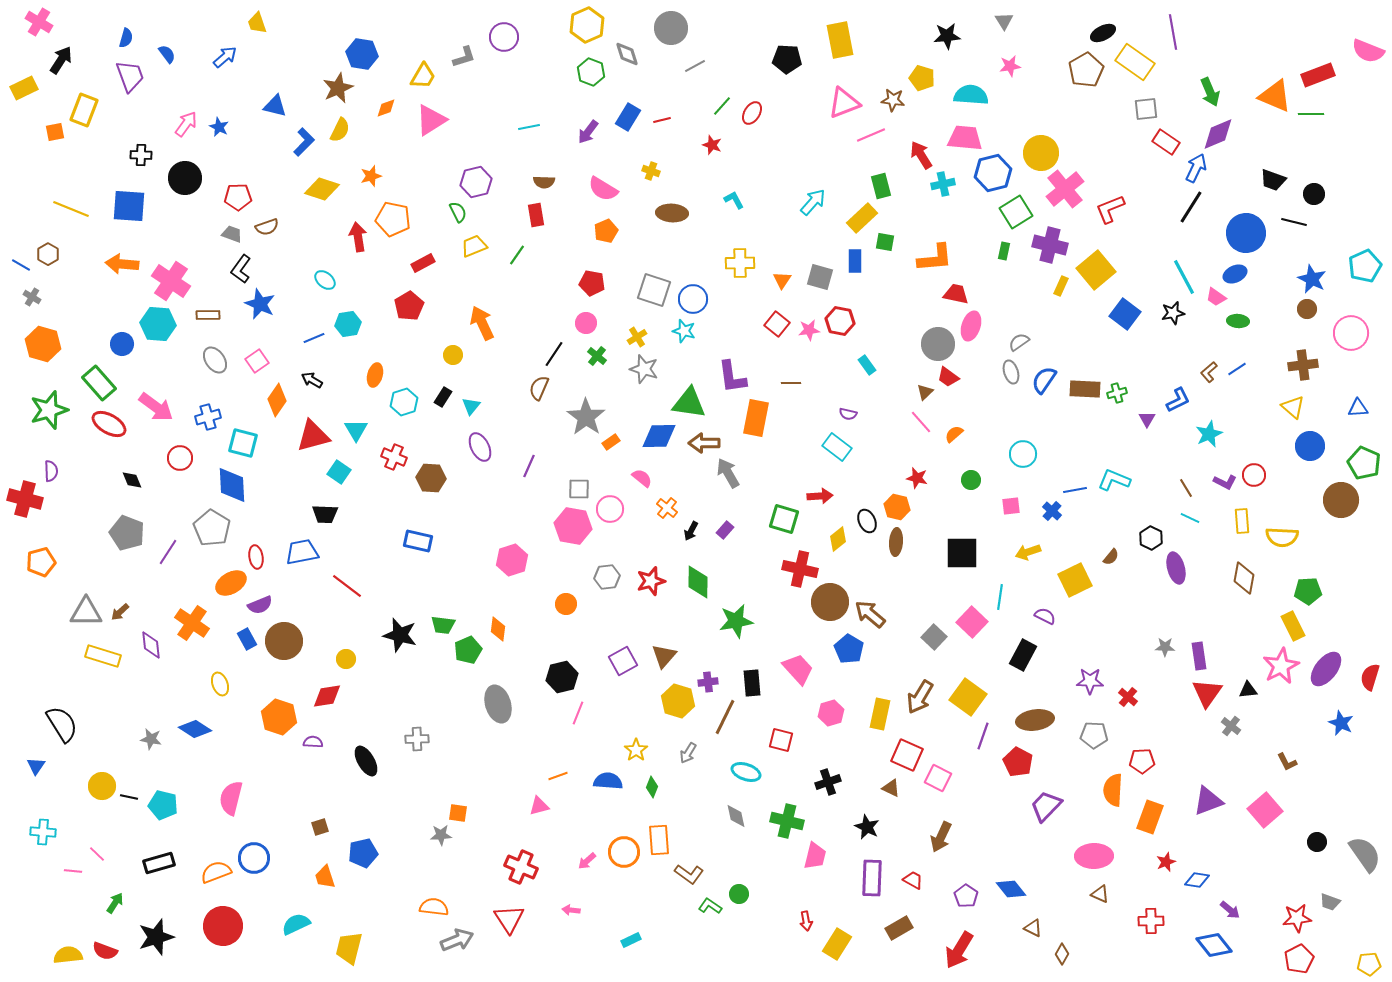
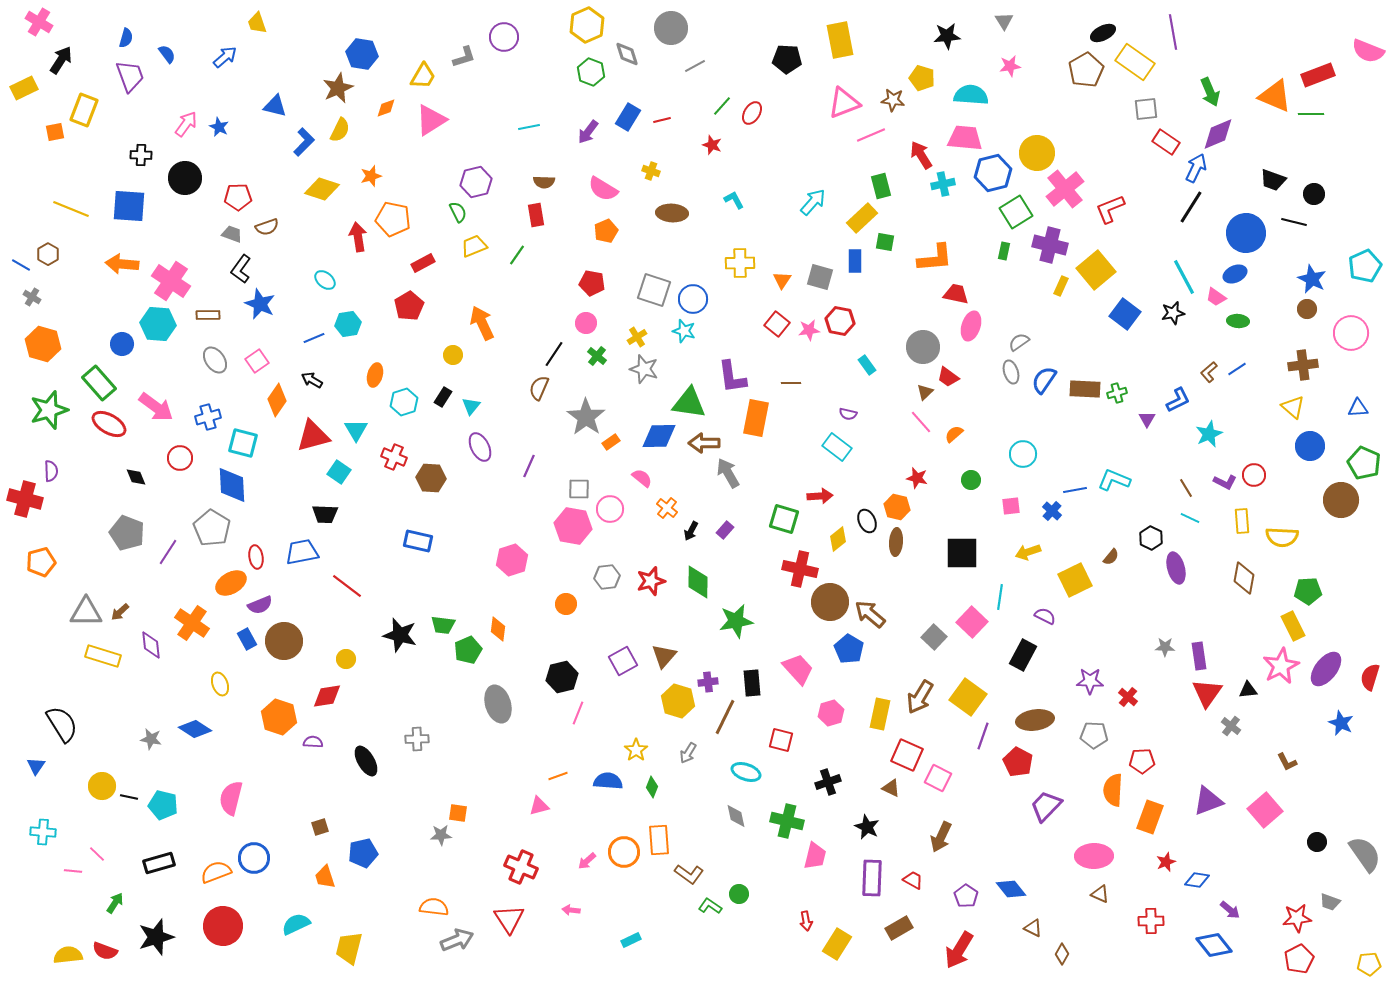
yellow circle at (1041, 153): moved 4 px left
gray circle at (938, 344): moved 15 px left, 3 px down
black diamond at (132, 480): moved 4 px right, 3 px up
